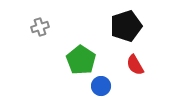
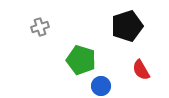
black pentagon: moved 1 px right
green pentagon: rotated 16 degrees counterclockwise
red semicircle: moved 6 px right, 5 px down
